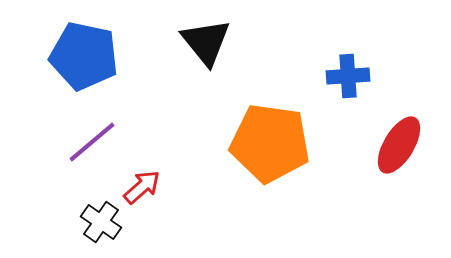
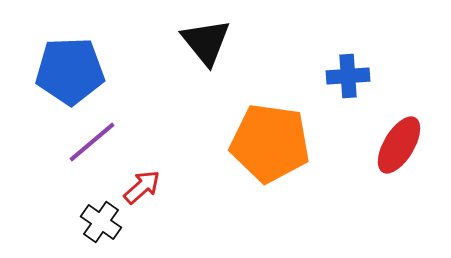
blue pentagon: moved 14 px left, 15 px down; rotated 14 degrees counterclockwise
